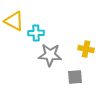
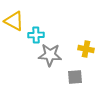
cyan cross: moved 2 px down
